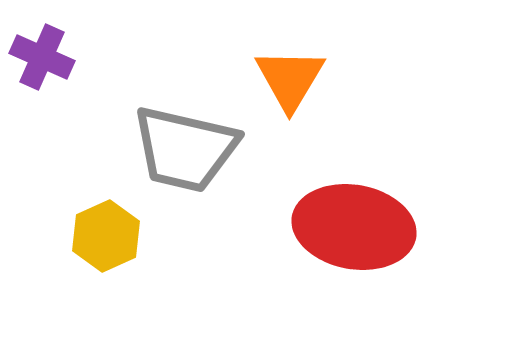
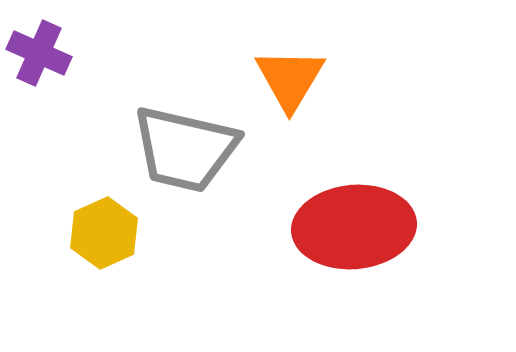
purple cross: moved 3 px left, 4 px up
red ellipse: rotated 15 degrees counterclockwise
yellow hexagon: moved 2 px left, 3 px up
